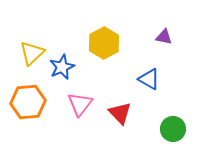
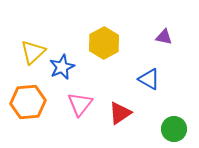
yellow triangle: moved 1 px right, 1 px up
red triangle: rotated 40 degrees clockwise
green circle: moved 1 px right
